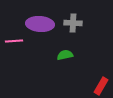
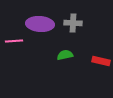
red rectangle: moved 25 px up; rotated 72 degrees clockwise
